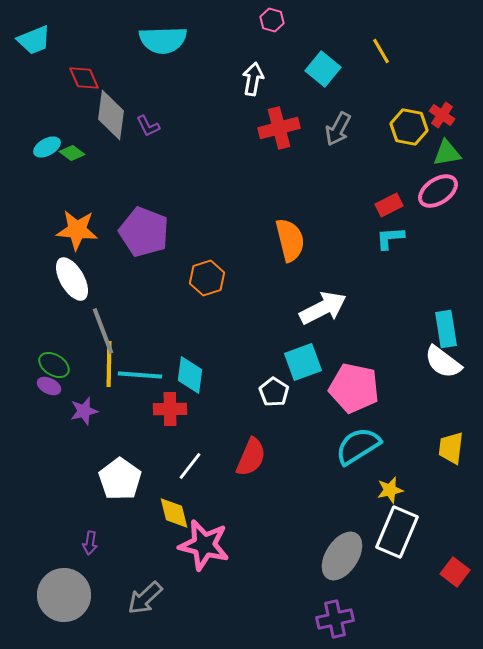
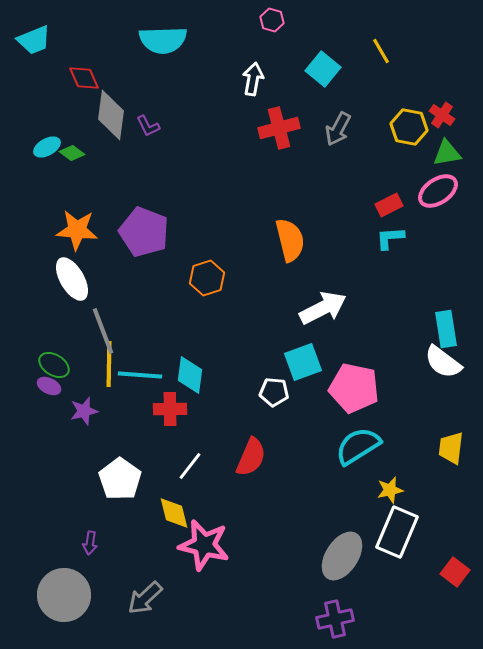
white pentagon at (274, 392): rotated 28 degrees counterclockwise
